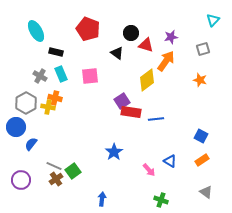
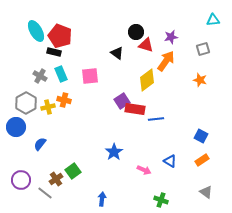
cyan triangle: rotated 40 degrees clockwise
red pentagon: moved 28 px left, 7 px down
black circle: moved 5 px right, 1 px up
black rectangle: moved 2 px left
orange cross: moved 9 px right, 2 px down
yellow cross: rotated 24 degrees counterclockwise
red rectangle: moved 4 px right, 3 px up
blue semicircle: moved 9 px right
gray line: moved 9 px left, 27 px down; rotated 14 degrees clockwise
pink arrow: moved 5 px left; rotated 24 degrees counterclockwise
